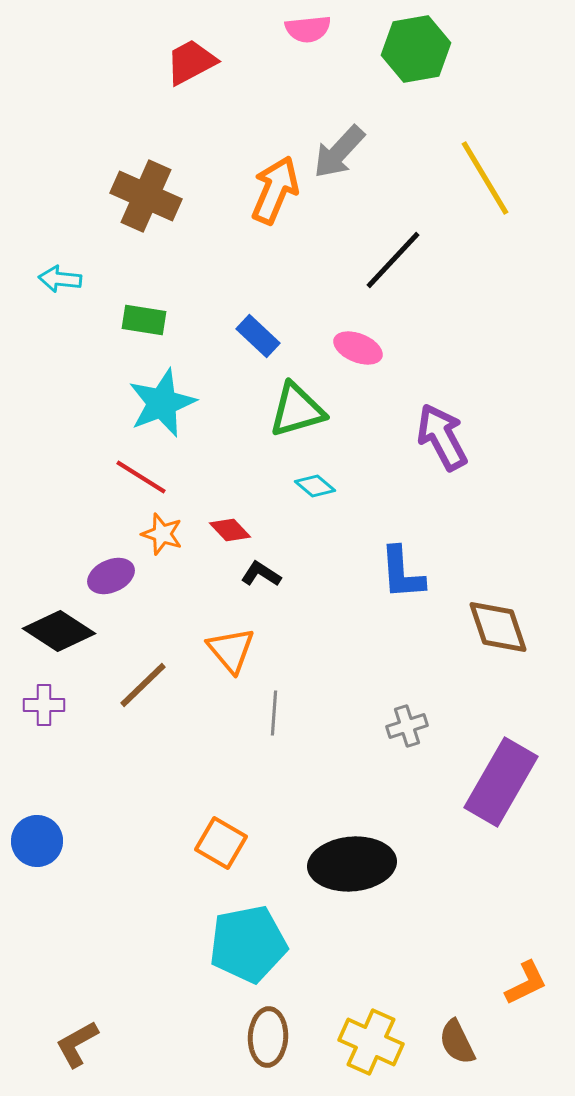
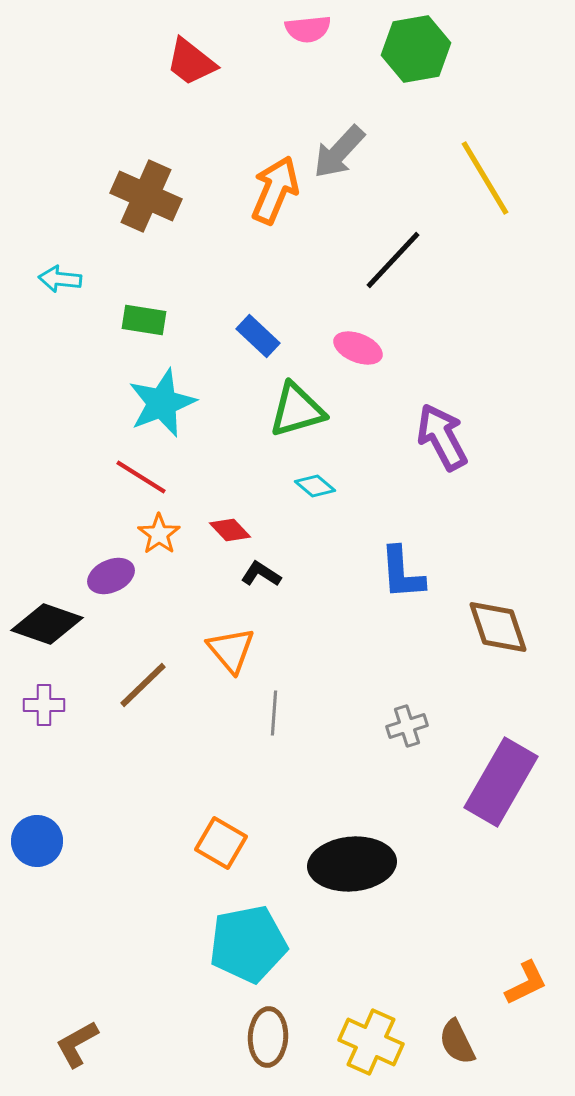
red trapezoid: rotated 114 degrees counterclockwise
orange star: moved 3 px left; rotated 18 degrees clockwise
black diamond: moved 12 px left, 7 px up; rotated 14 degrees counterclockwise
